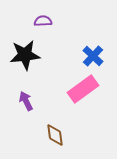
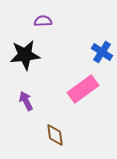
blue cross: moved 9 px right, 4 px up; rotated 10 degrees counterclockwise
